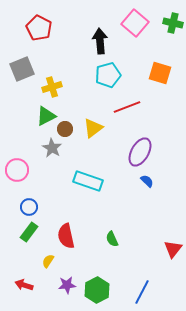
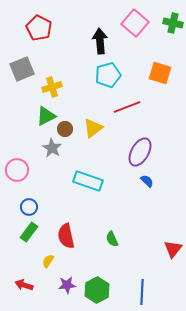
blue line: rotated 25 degrees counterclockwise
